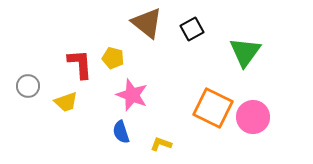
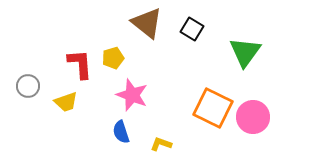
black square: rotated 30 degrees counterclockwise
yellow pentagon: rotated 30 degrees counterclockwise
